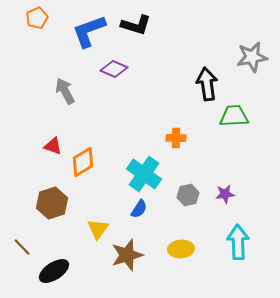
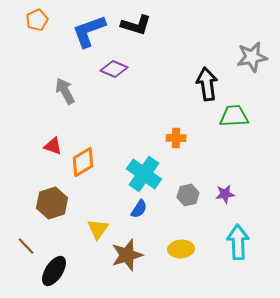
orange pentagon: moved 2 px down
brown line: moved 4 px right, 1 px up
black ellipse: rotated 24 degrees counterclockwise
